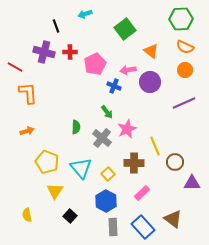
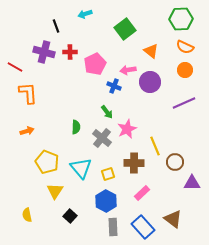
yellow square: rotated 24 degrees clockwise
